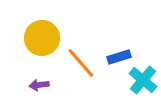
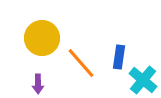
blue rectangle: rotated 65 degrees counterclockwise
purple arrow: moved 1 px left, 1 px up; rotated 84 degrees counterclockwise
